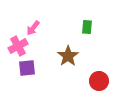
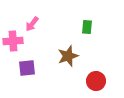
pink arrow: moved 1 px left, 4 px up
pink cross: moved 5 px left, 5 px up; rotated 24 degrees clockwise
brown star: rotated 15 degrees clockwise
red circle: moved 3 px left
